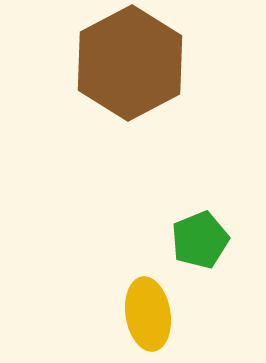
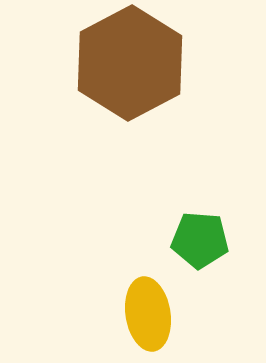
green pentagon: rotated 26 degrees clockwise
